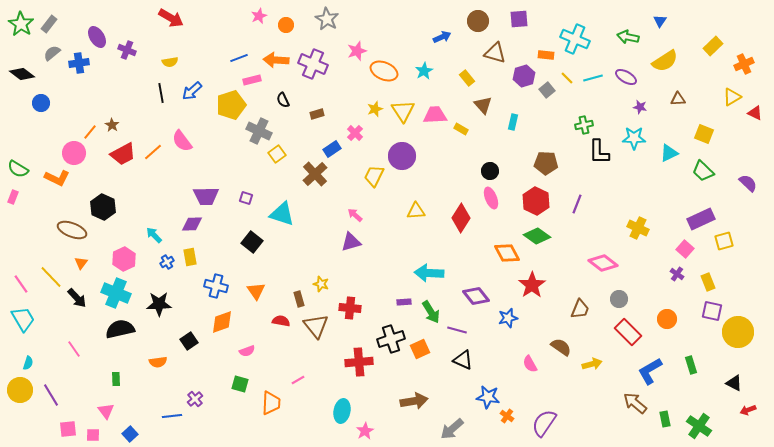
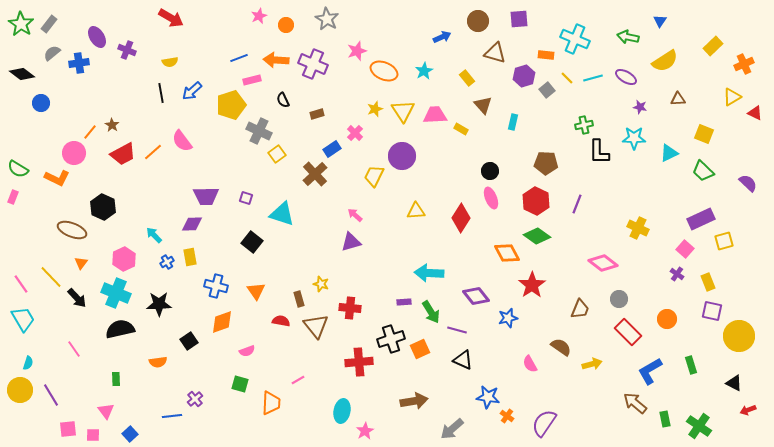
yellow circle at (738, 332): moved 1 px right, 4 px down
